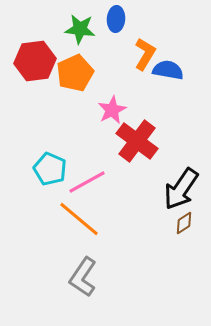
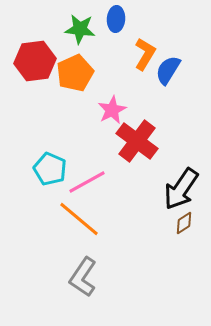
blue semicircle: rotated 68 degrees counterclockwise
